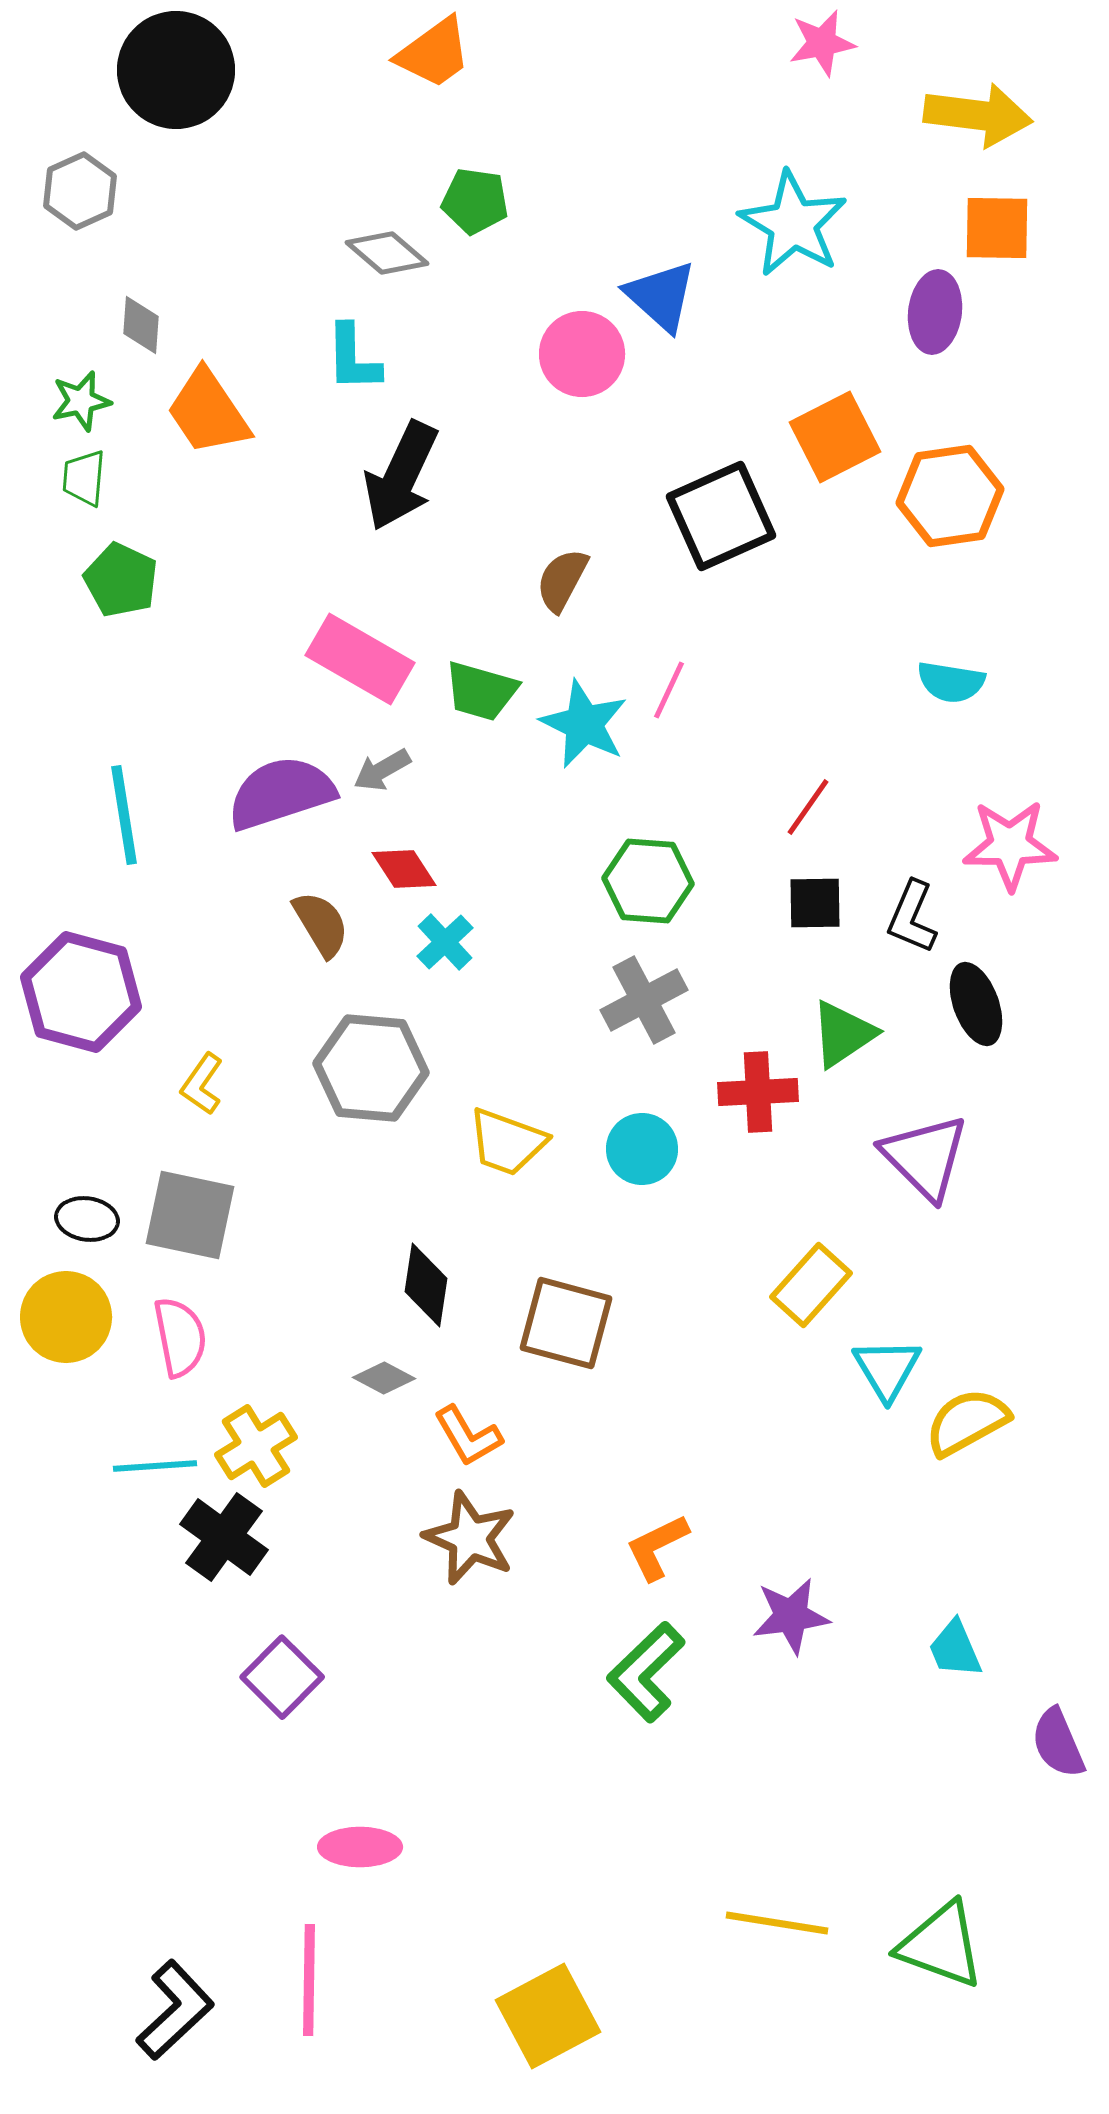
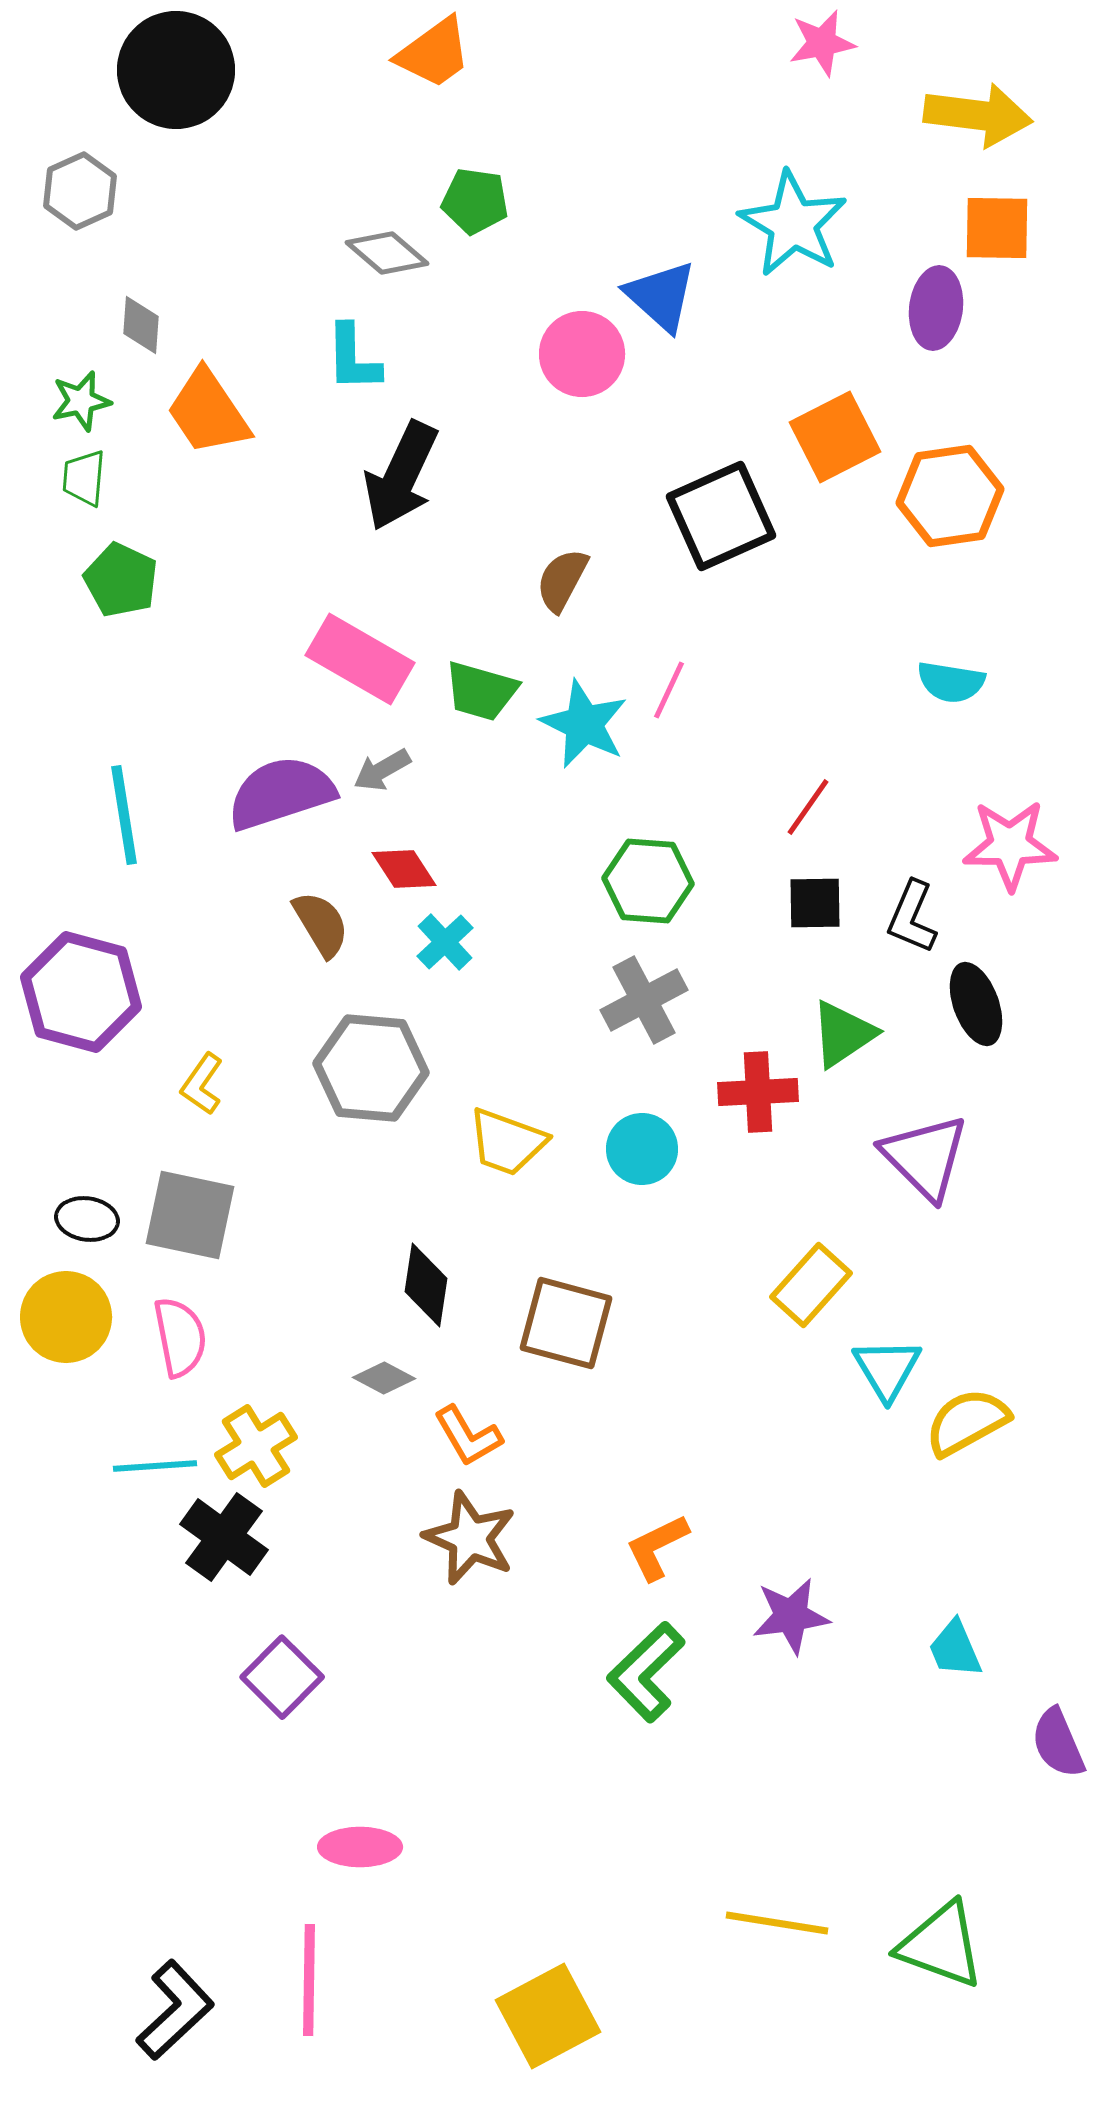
purple ellipse at (935, 312): moved 1 px right, 4 px up
